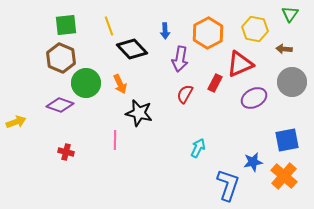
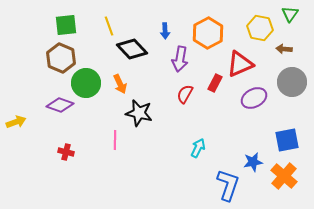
yellow hexagon: moved 5 px right, 1 px up
